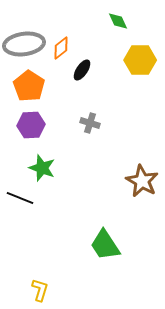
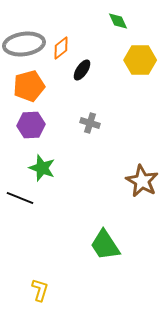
orange pentagon: rotated 24 degrees clockwise
